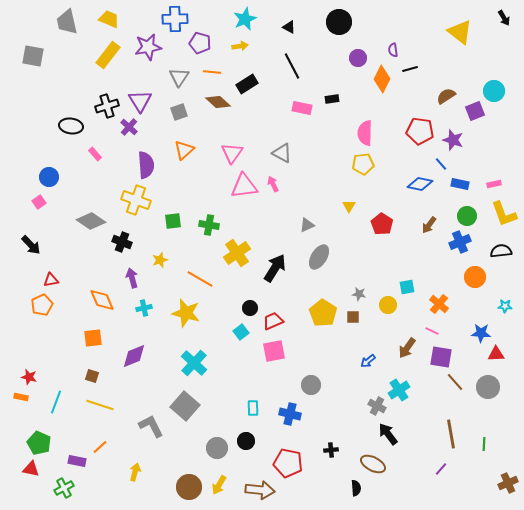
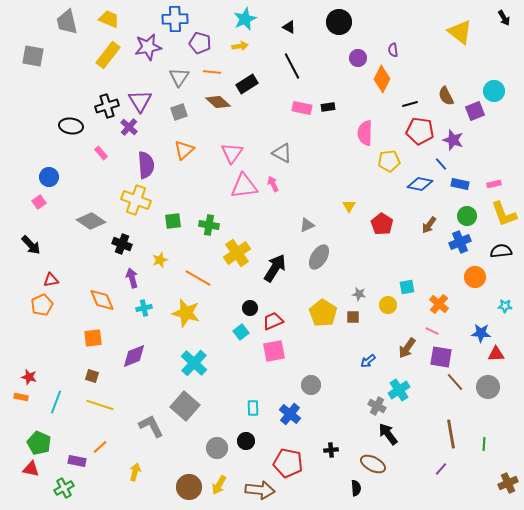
black line at (410, 69): moved 35 px down
brown semicircle at (446, 96): rotated 84 degrees counterclockwise
black rectangle at (332, 99): moved 4 px left, 8 px down
pink rectangle at (95, 154): moved 6 px right, 1 px up
yellow pentagon at (363, 164): moved 26 px right, 3 px up
black cross at (122, 242): moved 2 px down
orange line at (200, 279): moved 2 px left, 1 px up
blue cross at (290, 414): rotated 25 degrees clockwise
